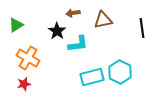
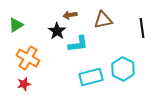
brown arrow: moved 3 px left, 2 px down
cyan hexagon: moved 3 px right, 3 px up
cyan rectangle: moved 1 px left
